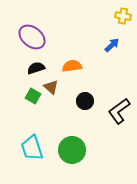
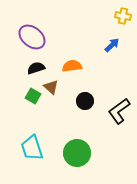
green circle: moved 5 px right, 3 px down
